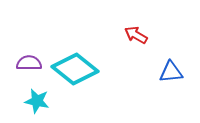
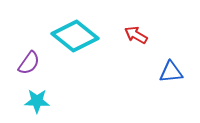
purple semicircle: rotated 125 degrees clockwise
cyan diamond: moved 33 px up
cyan star: rotated 10 degrees counterclockwise
